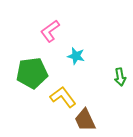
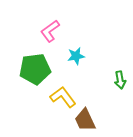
cyan star: rotated 24 degrees counterclockwise
green pentagon: moved 3 px right, 4 px up
green arrow: moved 3 px down
